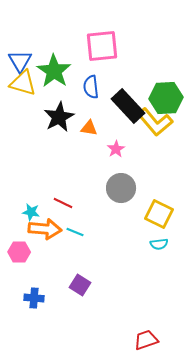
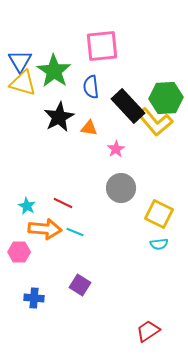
cyan star: moved 4 px left, 6 px up; rotated 18 degrees clockwise
red trapezoid: moved 2 px right, 9 px up; rotated 15 degrees counterclockwise
